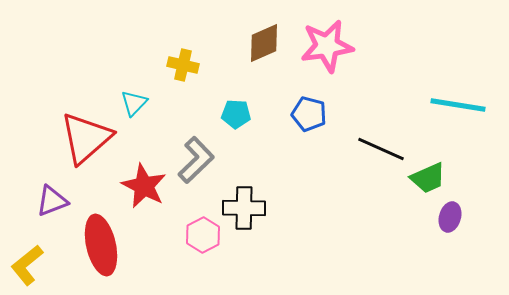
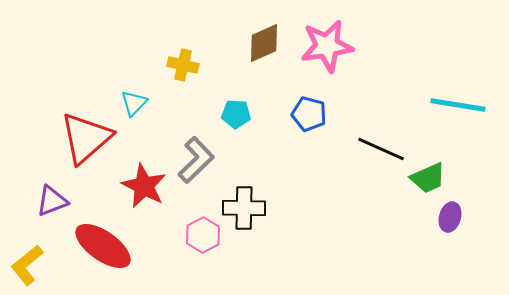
red ellipse: moved 2 px right, 1 px down; rotated 42 degrees counterclockwise
